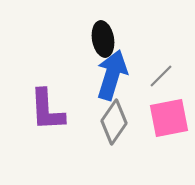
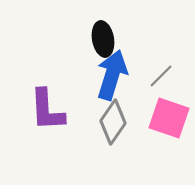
pink square: rotated 30 degrees clockwise
gray diamond: moved 1 px left
